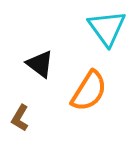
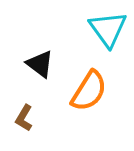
cyan triangle: moved 1 px right, 1 px down
brown L-shape: moved 4 px right
